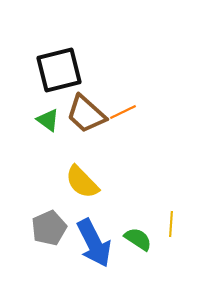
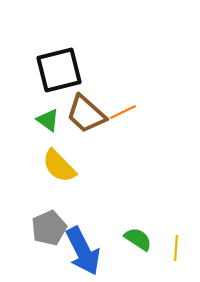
yellow semicircle: moved 23 px left, 16 px up
yellow line: moved 5 px right, 24 px down
blue arrow: moved 11 px left, 8 px down
